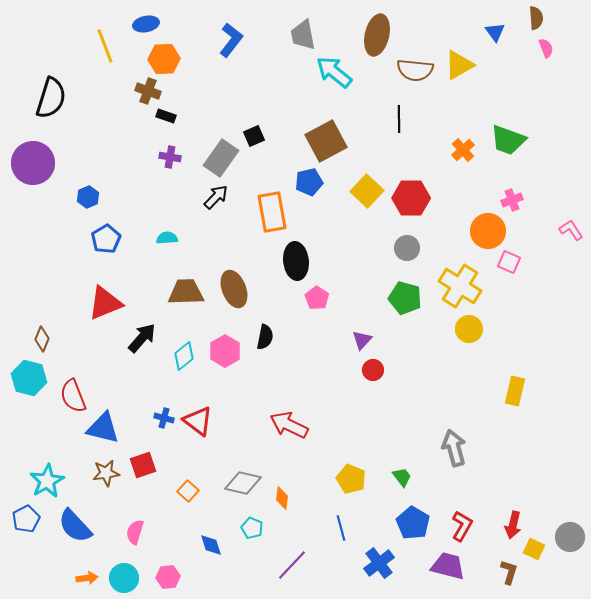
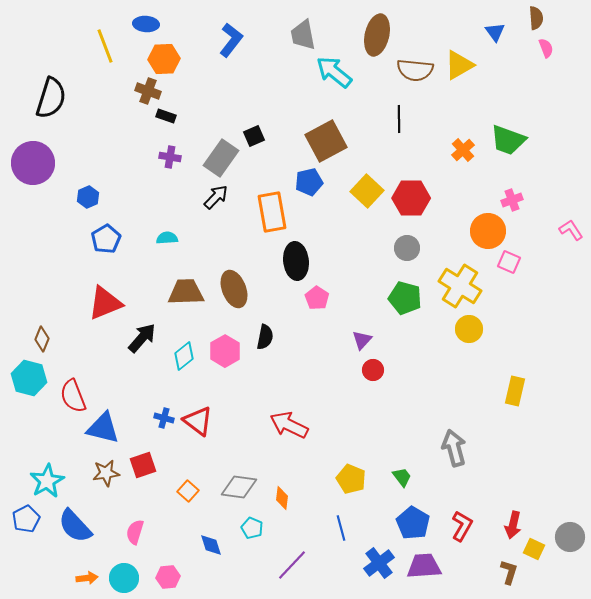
blue ellipse at (146, 24): rotated 15 degrees clockwise
gray diamond at (243, 483): moved 4 px left, 4 px down; rotated 6 degrees counterclockwise
purple trapezoid at (448, 566): moved 24 px left; rotated 18 degrees counterclockwise
